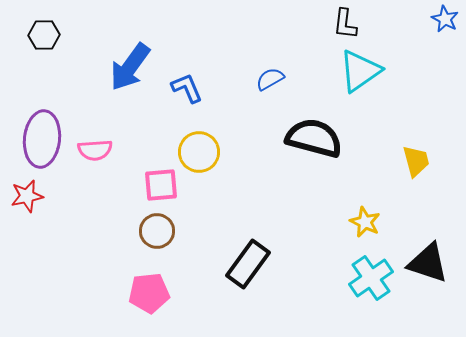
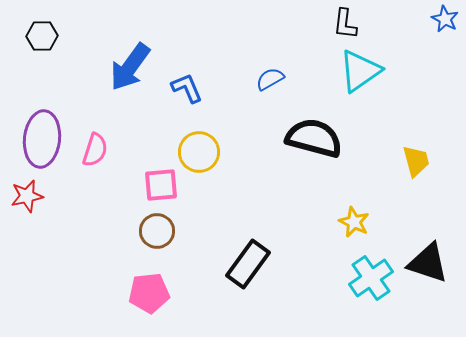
black hexagon: moved 2 px left, 1 px down
pink semicircle: rotated 68 degrees counterclockwise
yellow star: moved 11 px left
